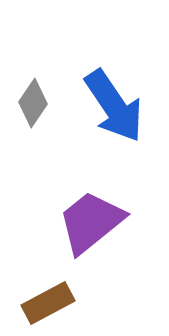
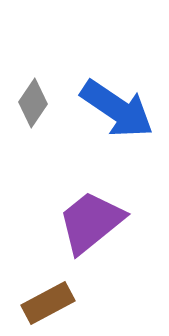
blue arrow: moved 3 px right, 3 px down; rotated 22 degrees counterclockwise
